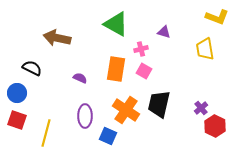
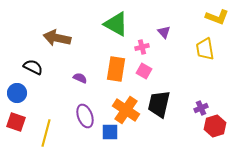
purple triangle: rotated 32 degrees clockwise
pink cross: moved 1 px right, 2 px up
black semicircle: moved 1 px right, 1 px up
purple cross: rotated 16 degrees clockwise
purple ellipse: rotated 20 degrees counterclockwise
red square: moved 1 px left, 2 px down
red hexagon: rotated 15 degrees clockwise
blue square: moved 2 px right, 4 px up; rotated 24 degrees counterclockwise
